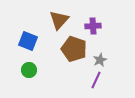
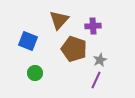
green circle: moved 6 px right, 3 px down
